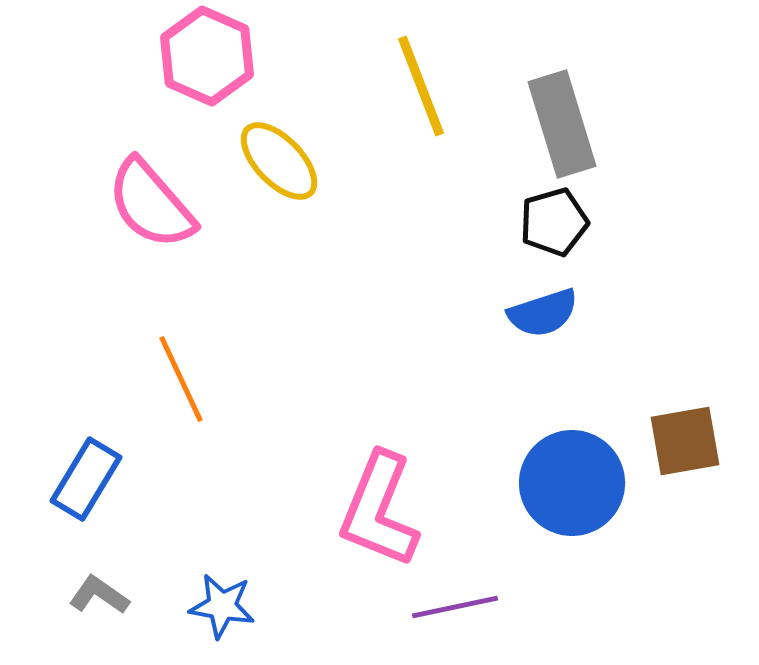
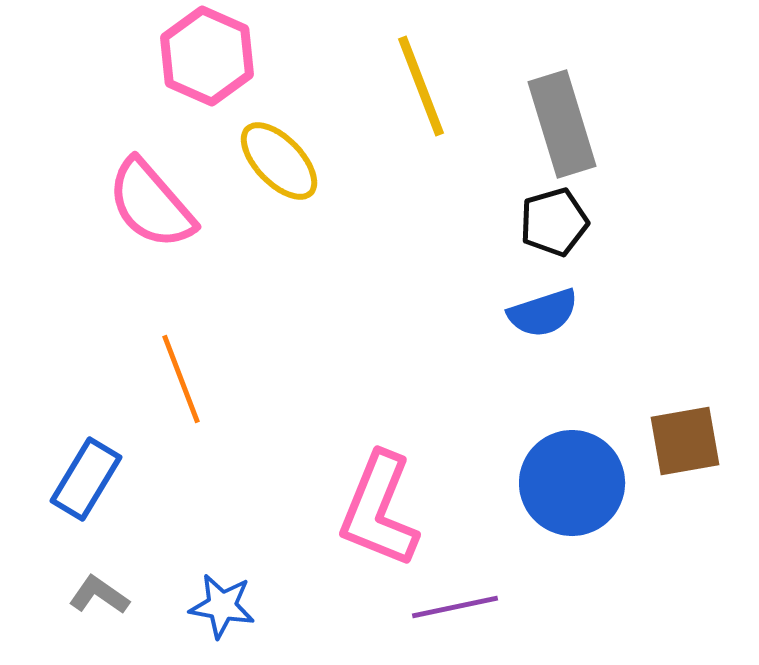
orange line: rotated 4 degrees clockwise
